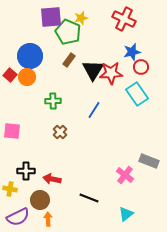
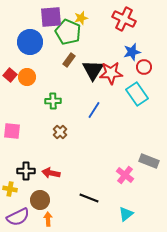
blue circle: moved 14 px up
red circle: moved 3 px right
red arrow: moved 1 px left, 6 px up
